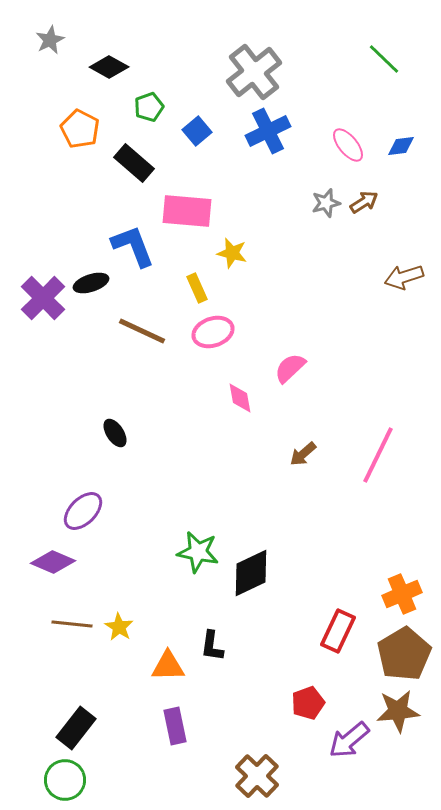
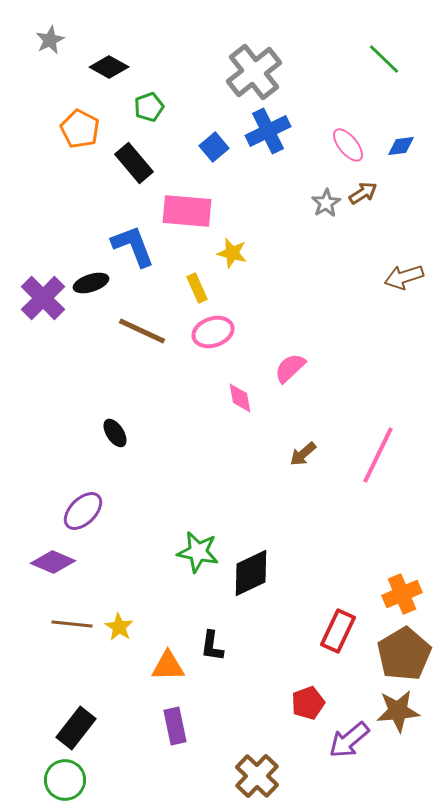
blue square at (197, 131): moved 17 px right, 16 px down
black rectangle at (134, 163): rotated 9 degrees clockwise
brown arrow at (364, 202): moved 1 px left, 9 px up
gray star at (326, 203): rotated 16 degrees counterclockwise
